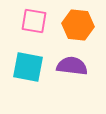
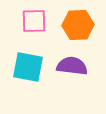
pink square: rotated 12 degrees counterclockwise
orange hexagon: rotated 8 degrees counterclockwise
